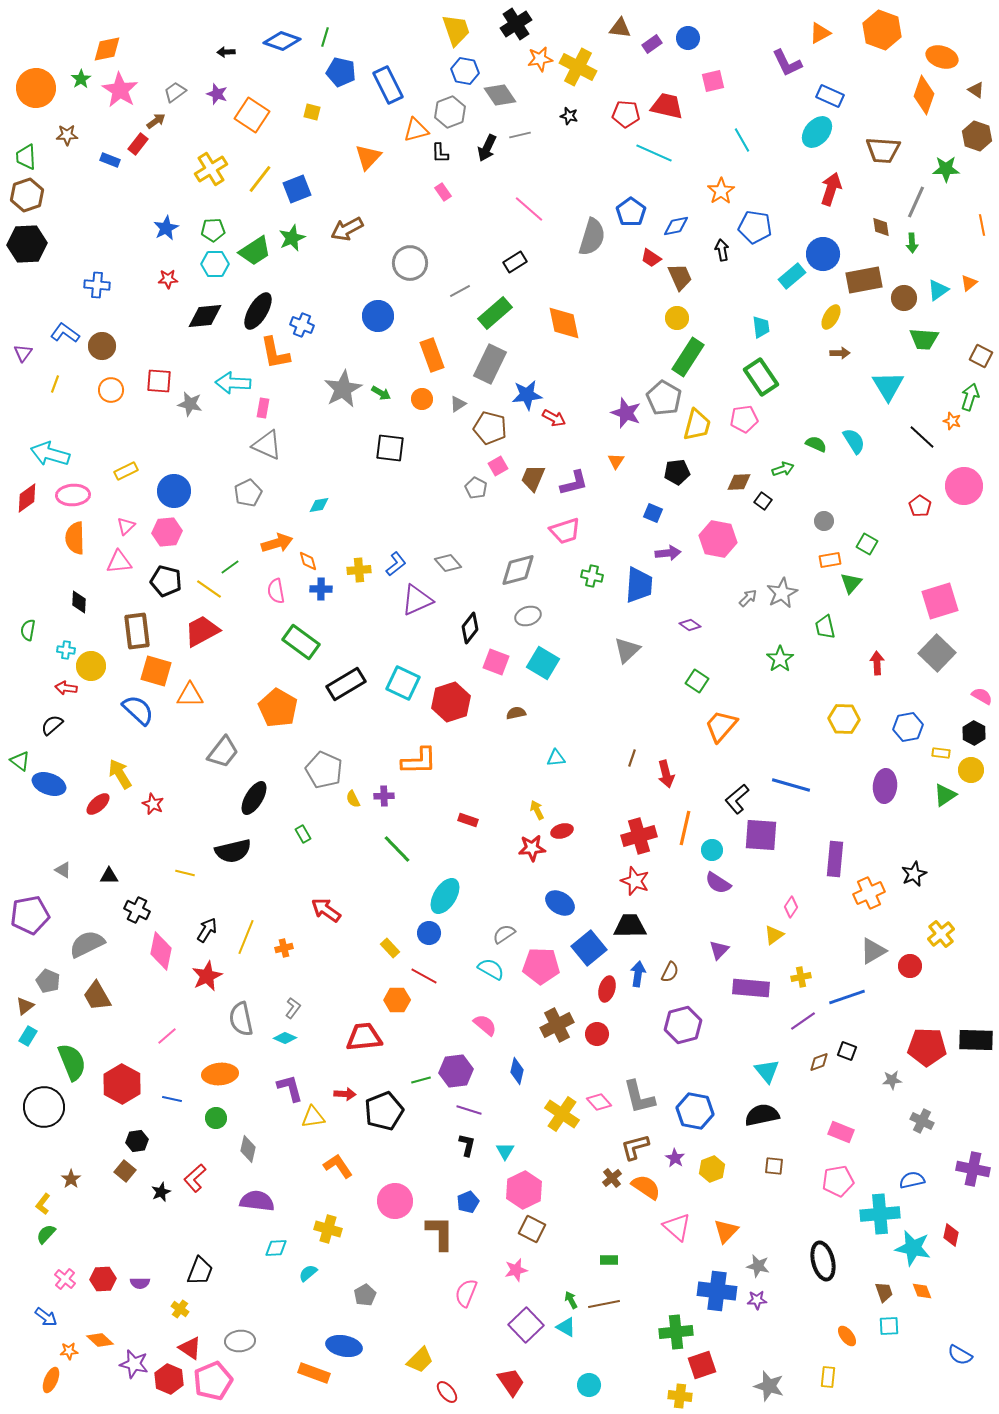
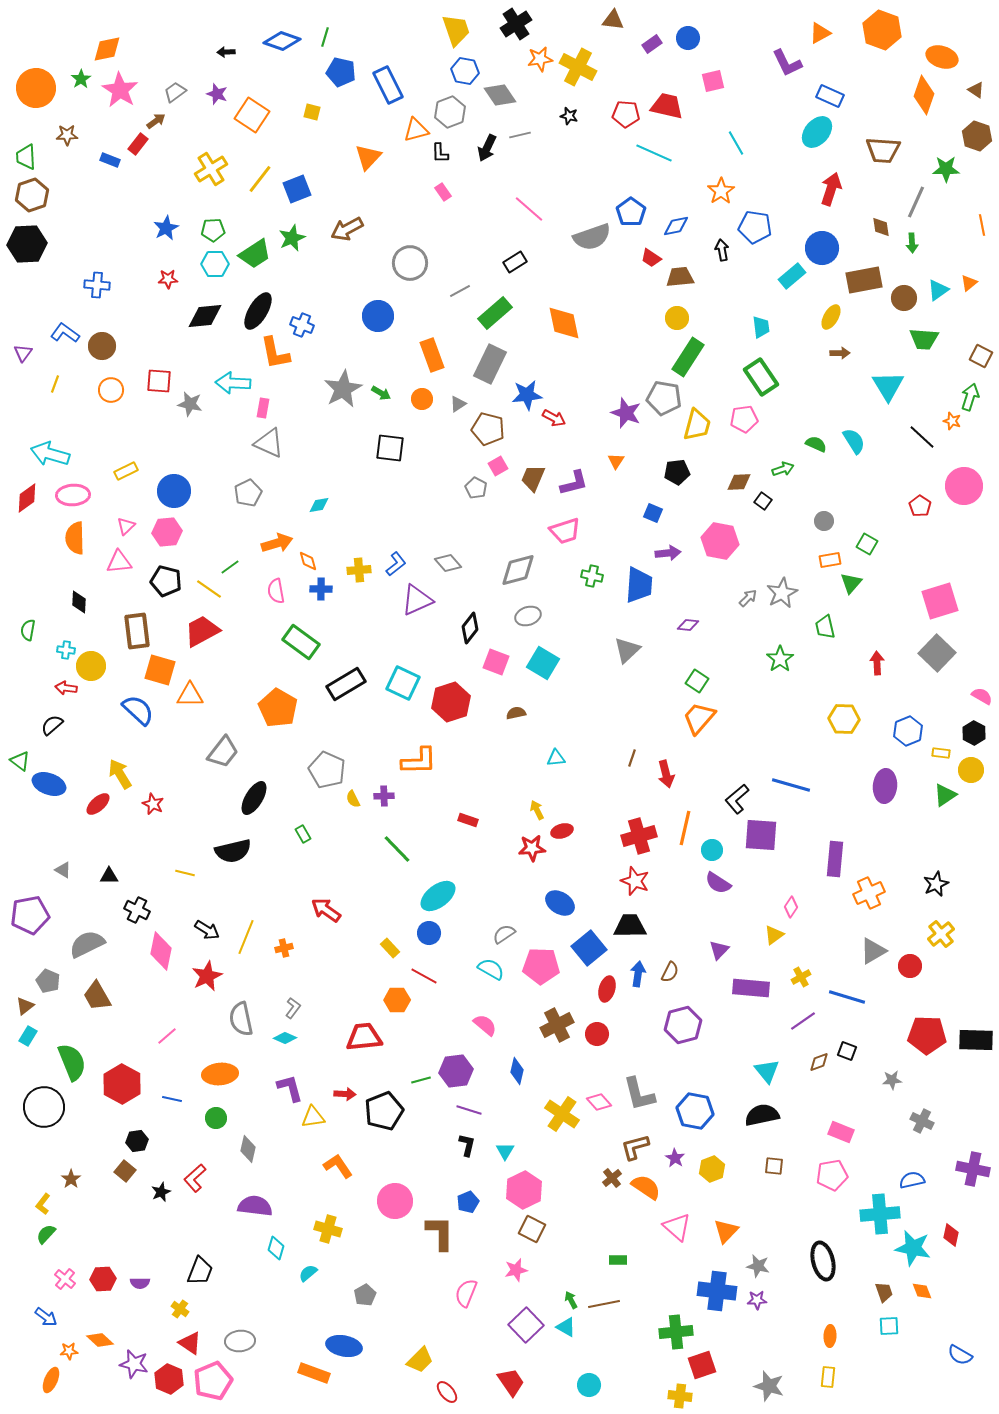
brown triangle at (620, 28): moved 7 px left, 8 px up
cyan line at (742, 140): moved 6 px left, 3 px down
brown hexagon at (27, 195): moved 5 px right
gray semicircle at (592, 237): rotated 54 degrees clockwise
green trapezoid at (255, 251): moved 3 px down
blue circle at (823, 254): moved 1 px left, 6 px up
brown trapezoid at (680, 277): rotated 72 degrees counterclockwise
gray pentagon at (664, 398): rotated 20 degrees counterclockwise
brown pentagon at (490, 428): moved 2 px left, 1 px down
gray triangle at (267, 445): moved 2 px right, 2 px up
pink hexagon at (718, 539): moved 2 px right, 2 px down
purple diamond at (690, 625): moved 2 px left; rotated 30 degrees counterclockwise
orange square at (156, 671): moved 4 px right, 1 px up
orange trapezoid at (721, 726): moved 22 px left, 8 px up
blue hexagon at (908, 727): moved 4 px down; rotated 12 degrees counterclockwise
gray pentagon at (324, 770): moved 3 px right
black star at (914, 874): moved 22 px right, 10 px down
cyan ellipse at (445, 896): moved 7 px left; rotated 21 degrees clockwise
black arrow at (207, 930): rotated 90 degrees clockwise
yellow cross at (801, 977): rotated 18 degrees counterclockwise
blue line at (847, 997): rotated 36 degrees clockwise
red pentagon at (927, 1047): moved 12 px up
gray L-shape at (639, 1097): moved 3 px up
pink pentagon at (838, 1181): moved 6 px left, 6 px up
purple semicircle at (257, 1201): moved 2 px left, 5 px down
cyan diamond at (276, 1248): rotated 70 degrees counterclockwise
green rectangle at (609, 1260): moved 9 px right
orange ellipse at (847, 1336): moved 17 px left; rotated 40 degrees clockwise
red triangle at (190, 1348): moved 5 px up
